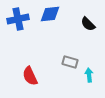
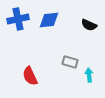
blue diamond: moved 1 px left, 6 px down
black semicircle: moved 1 px right, 1 px down; rotated 21 degrees counterclockwise
